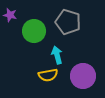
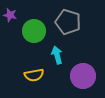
yellow semicircle: moved 14 px left
